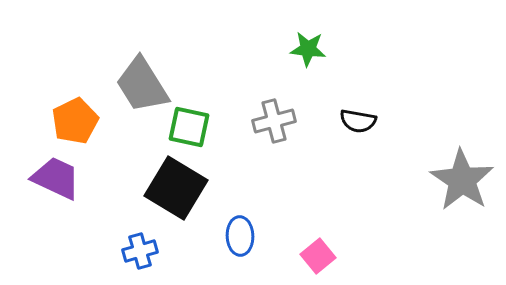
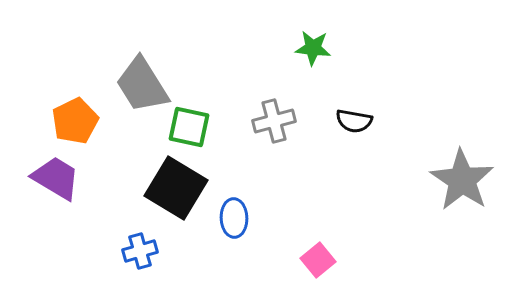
green star: moved 5 px right, 1 px up
black semicircle: moved 4 px left
purple trapezoid: rotated 6 degrees clockwise
blue ellipse: moved 6 px left, 18 px up
pink square: moved 4 px down
